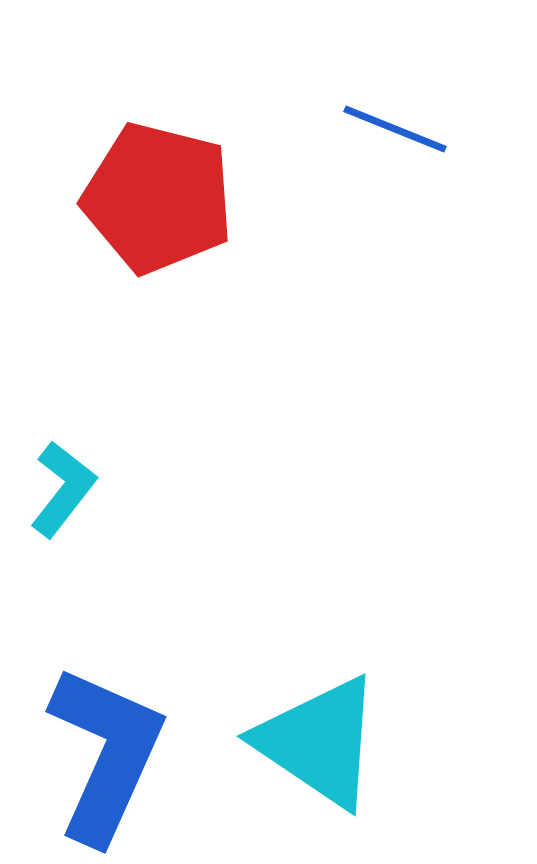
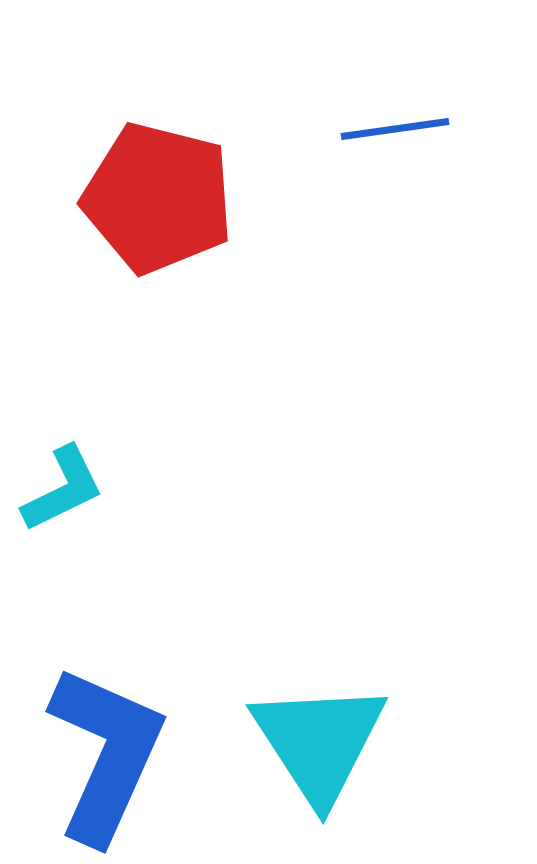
blue line: rotated 30 degrees counterclockwise
cyan L-shape: rotated 26 degrees clockwise
cyan triangle: rotated 23 degrees clockwise
